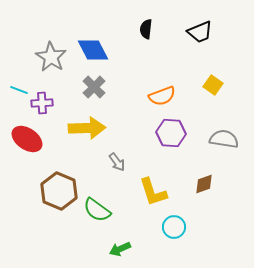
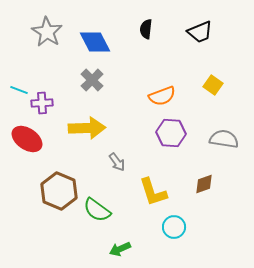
blue diamond: moved 2 px right, 8 px up
gray star: moved 4 px left, 25 px up
gray cross: moved 2 px left, 7 px up
